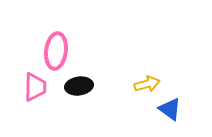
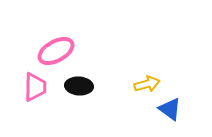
pink ellipse: rotated 54 degrees clockwise
black ellipse: rotated 12 degrees clockwise
